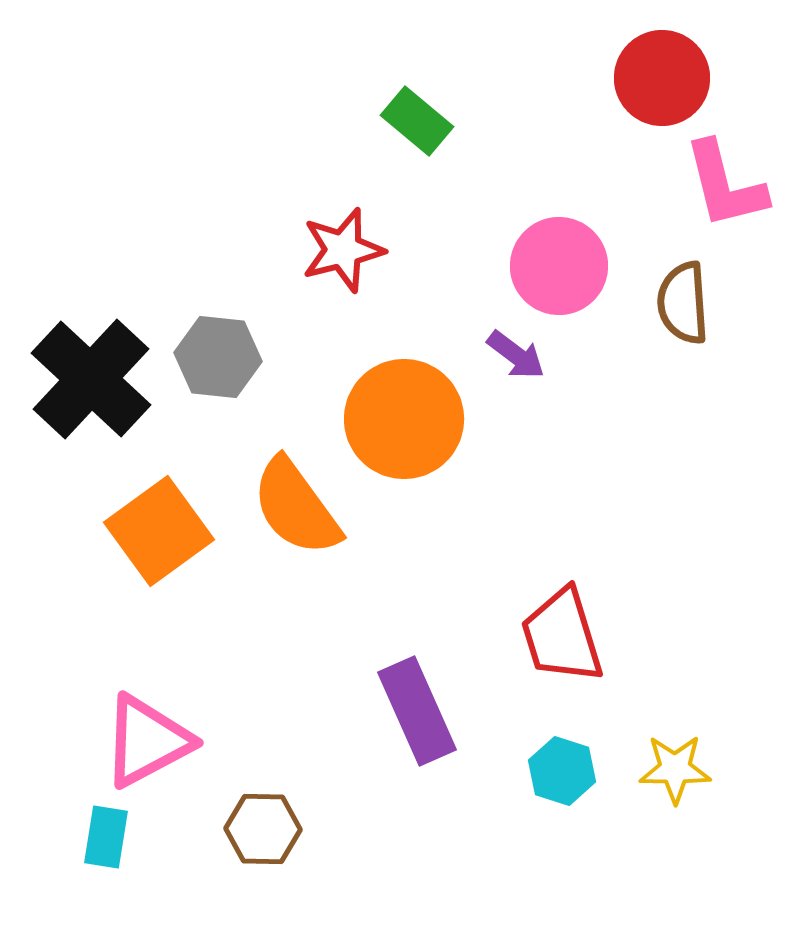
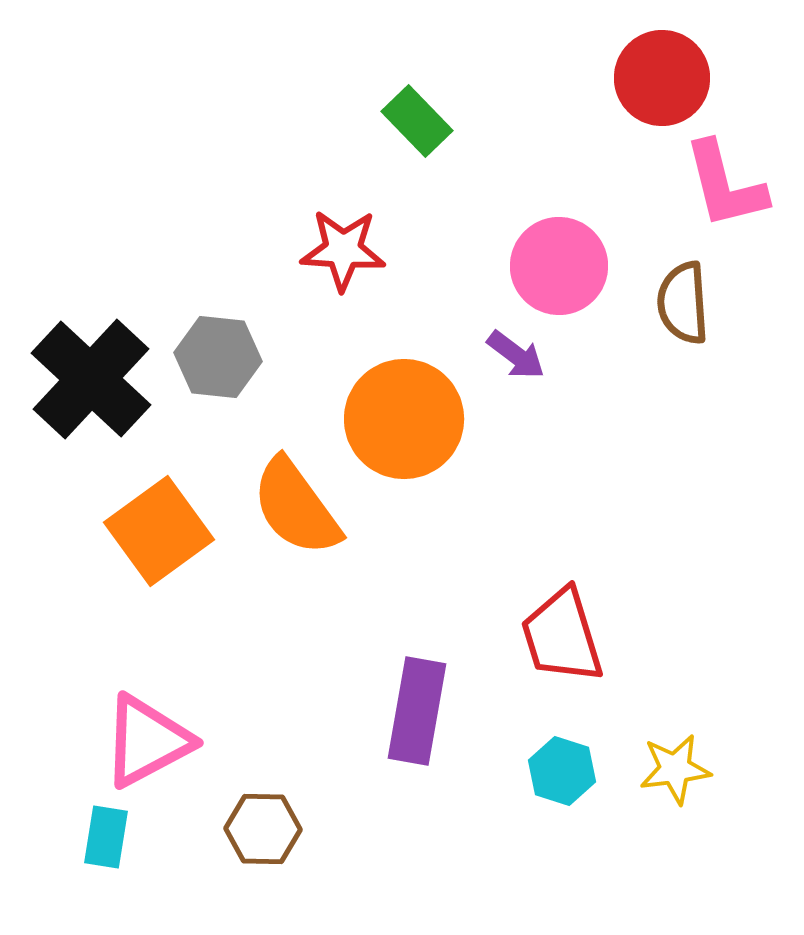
green rectangle: rotated 6 degrees clockwise
red star: rotated 18 degrees clockwise
purple rectangle: rotated 34 degrees clockwise
yellow star: rotated 8 degrees counterclockwise
